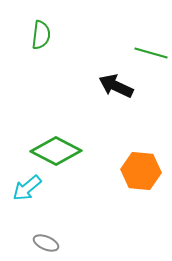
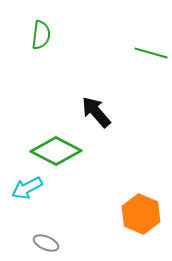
black arrow: moved 20 px left, 26 px down; rotated 24 degrees clockwise
orange hexagon: moved 43 px down; rotated 18 degrees clockwise
cyan arrow: rotated 12 degrees clockwise
